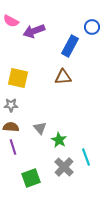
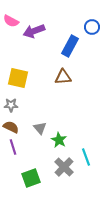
brown semicircle: rotated 21 degrees clockwise
